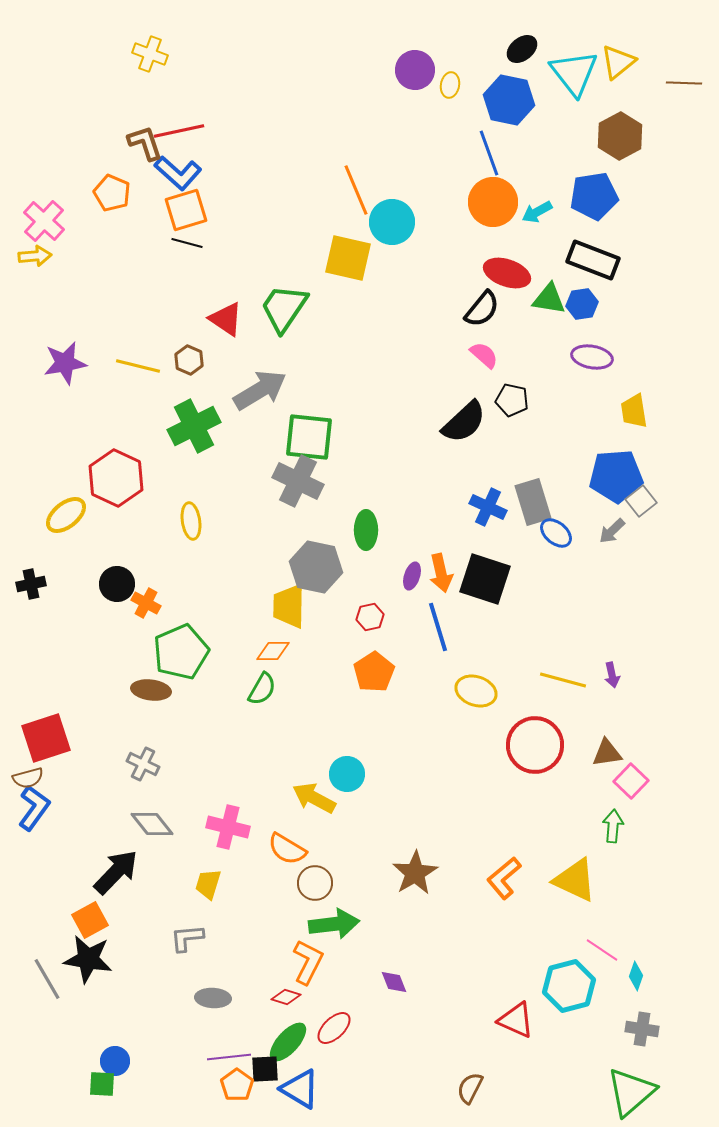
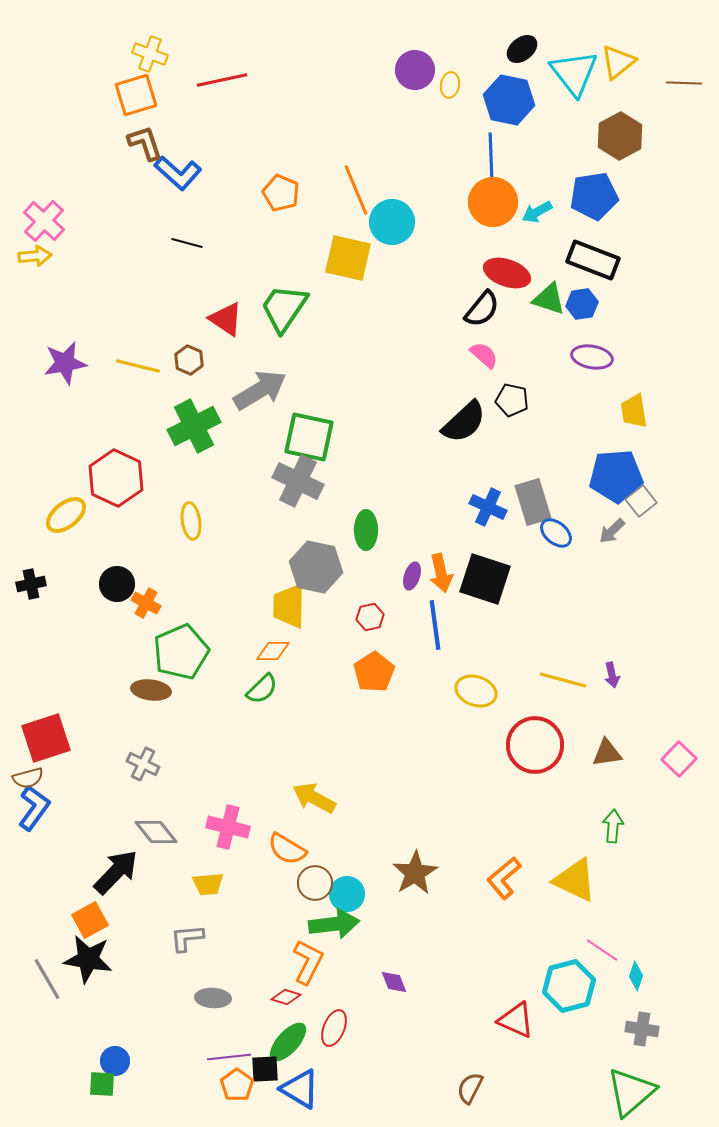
red line at (179, 131): moved 43 px right, 51 px up
blue line at (489, 153): moved 2 px right, 3 px down; rotated 18 degrees clockwise
orange pentagon at (112, 193): moved 169 px right
orange square at (186, 210): moved 50 px left, 115 px up
green triangle at (549, 299): rotated 9 degrees clockwise
green square at (309, 437): rotated 6 degrees clockwise
blue line at (438, 627): moved 3 px left, 2 px up; rotated 9 degrees clockwise
green semicircle at (262, 689): rotated 16 degrees clockwise
cyan circle at (347, 774): moved 120 px down
pink square at (631, 781): moved 48 px right, 22 px up
gray diamond at (152, 824): moved 4 px right, 8 px down
yellow trapezoid at (208, 884): rotated 112 degrees counterclockwise
red ellipse at (334, 1028): rotated 24 degrees counterclockwise
